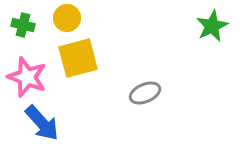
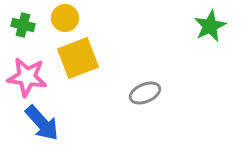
yellow circle: moved 2 px left
green star: moved 2 px left
yellow square: rotated 6 degrees counterclockwise
pink star: rotated 12 degrees counterclockwise
